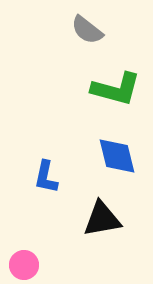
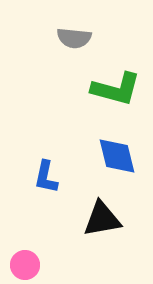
gray semicircle: moved 13 px left, 8 px down; rotated 32 degrees counterclockwise
pink circle: moved 1 px right
